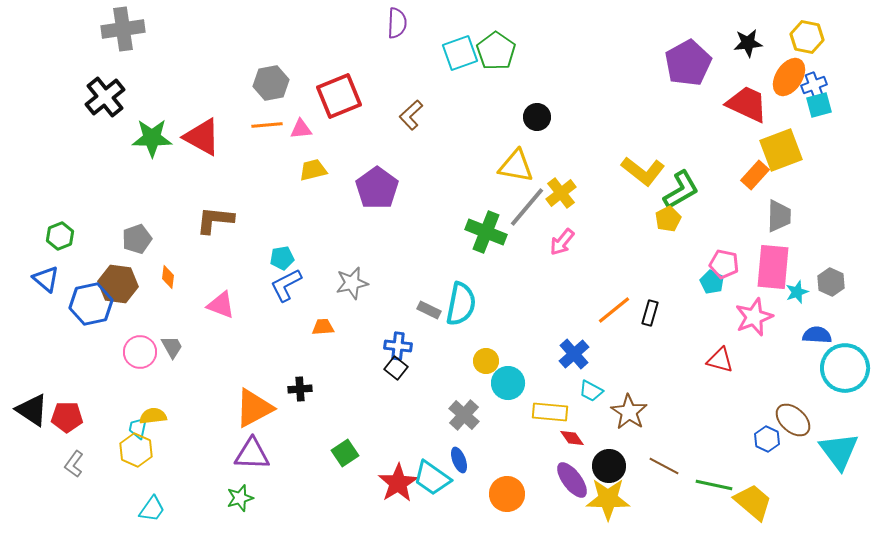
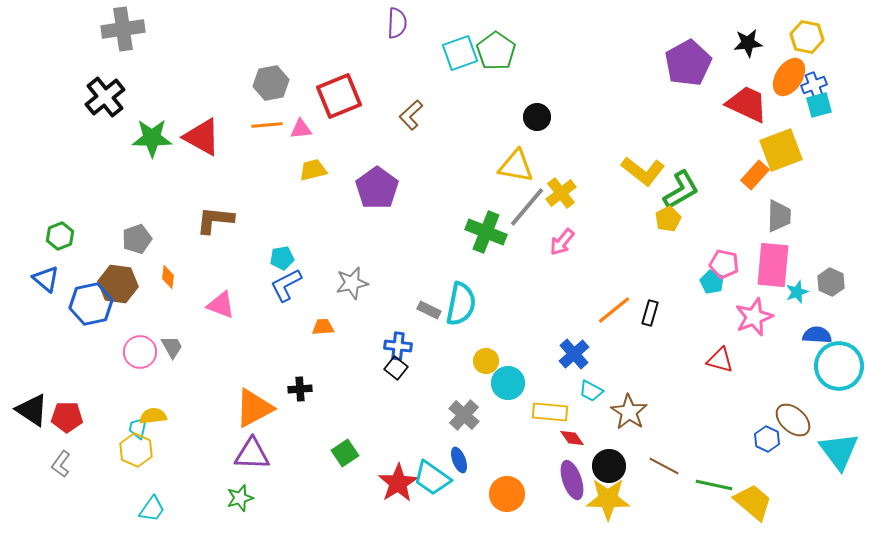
pink rectangle at (773, 267): moved 2 px up
cyan circle at (845, 368): moved 6 px left, 2 px up
gray L-shape at (74, 464): moved 13 px left
purple ellipse at (572, 480): rotated 18 degrees clockwise
